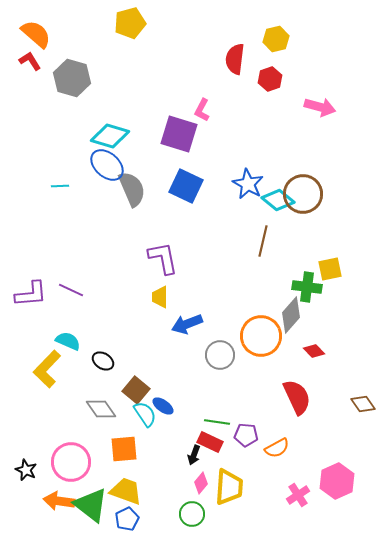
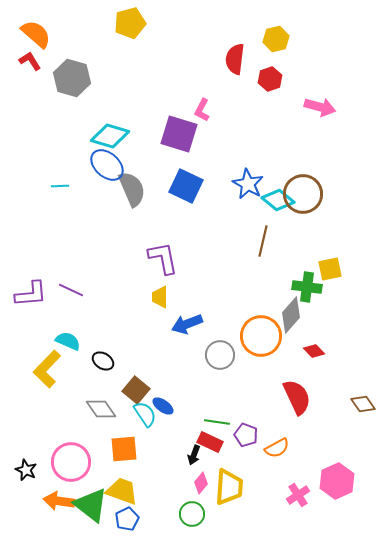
purple pentagon at (246, 435): rotated 15 degrees clockwise
yellow trapezoid at (126, 491): moved 4 px left
